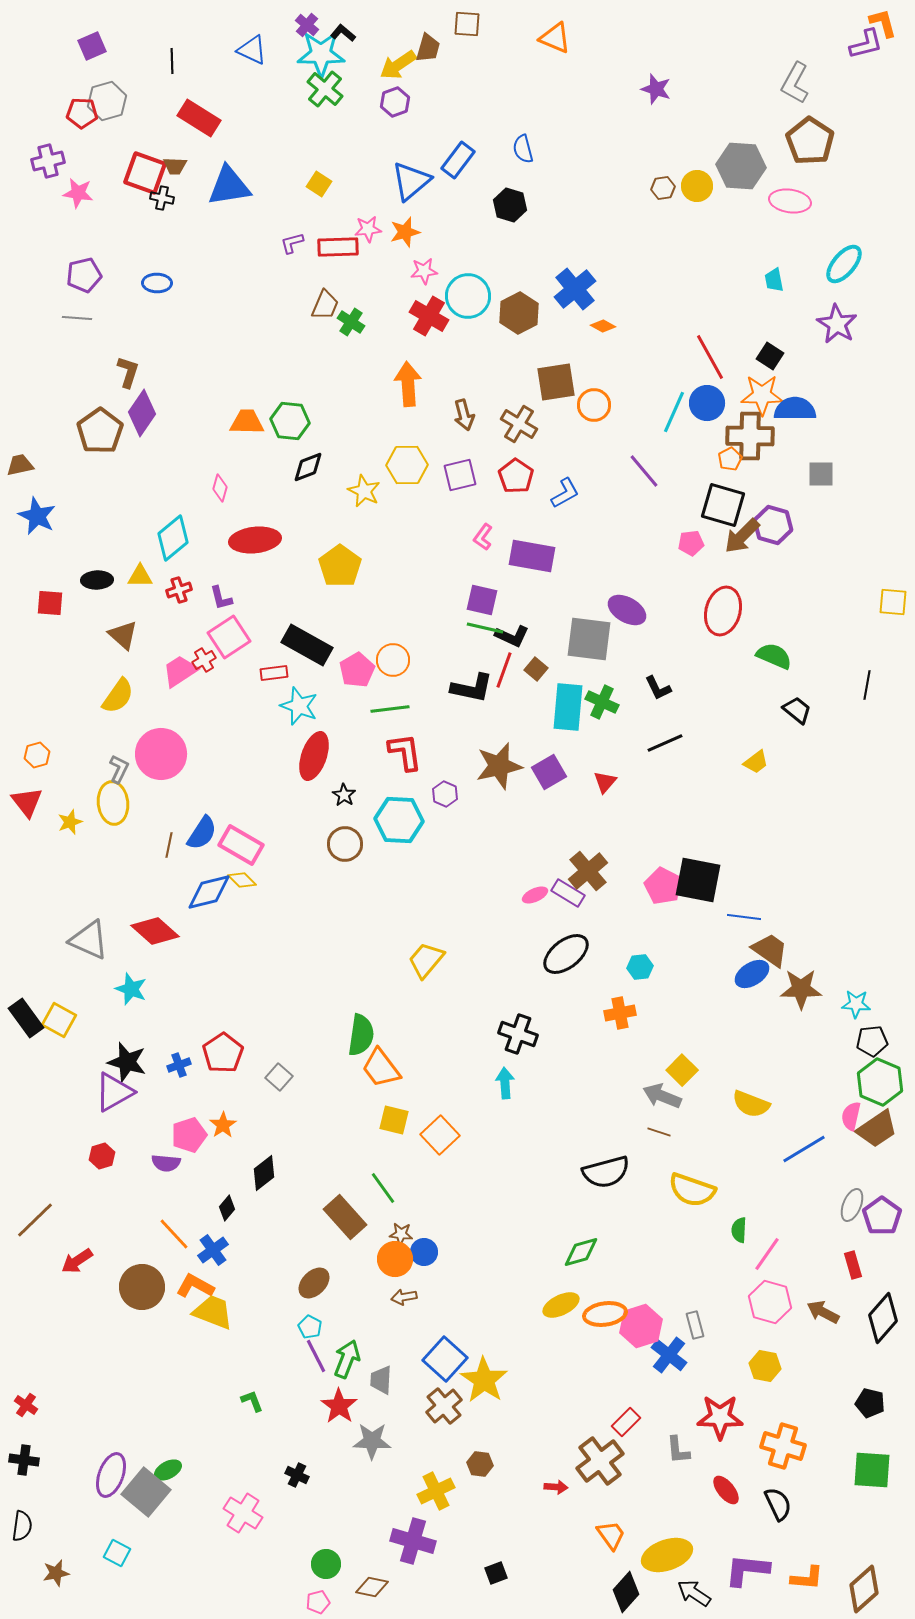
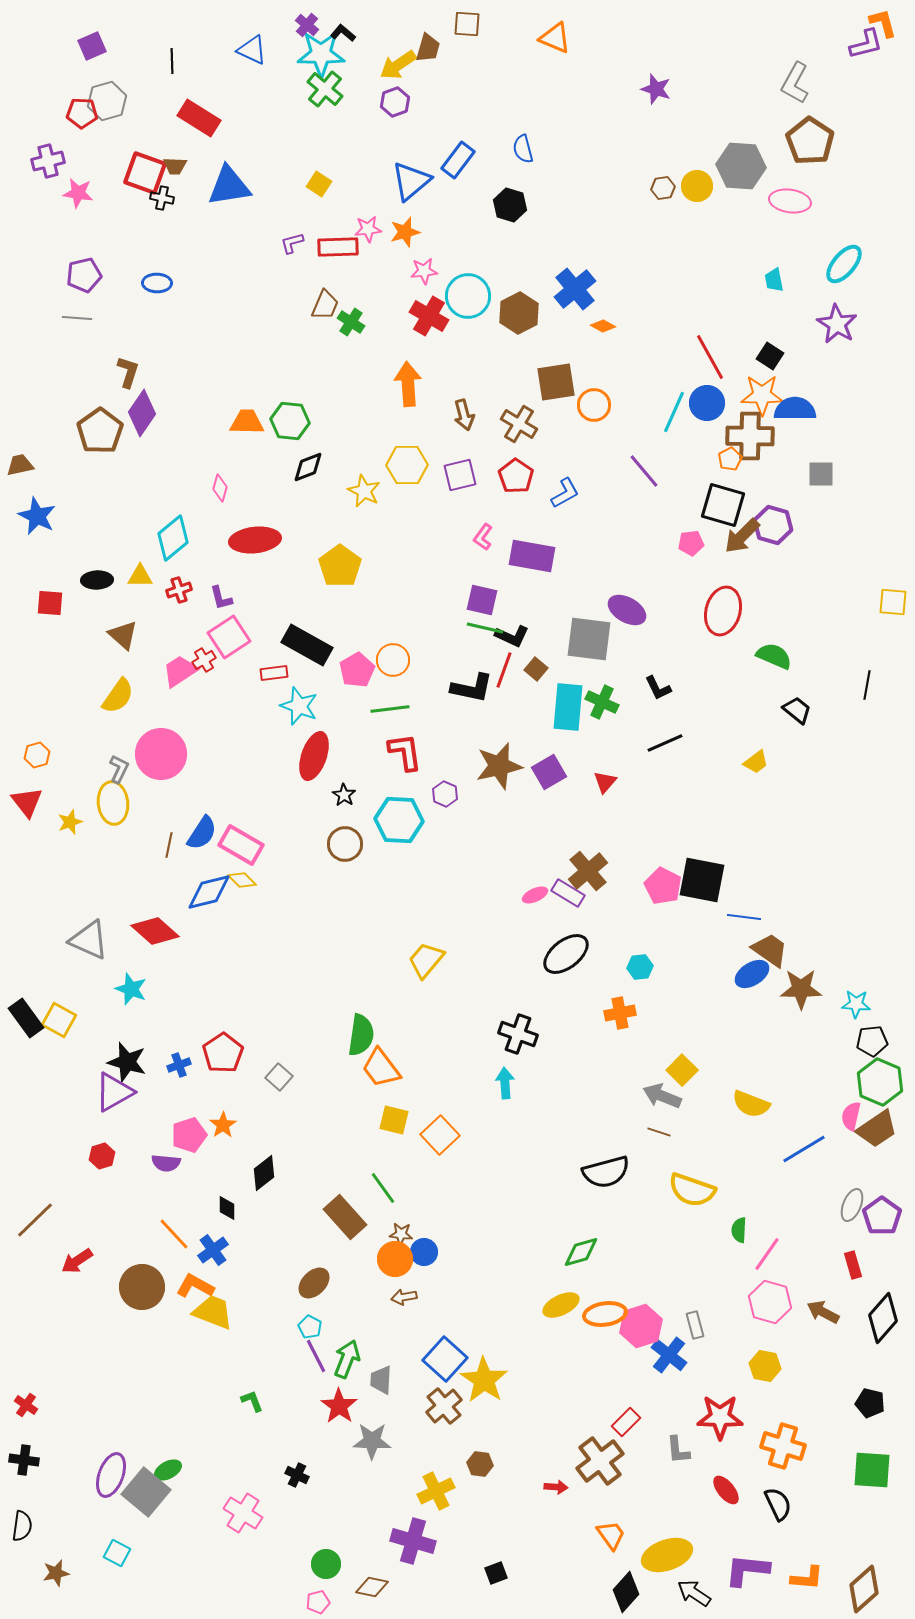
black square at (698, 880): moved 4 px right
black diamond at (227, 1208): rotated 40 degrees counterclockwise
